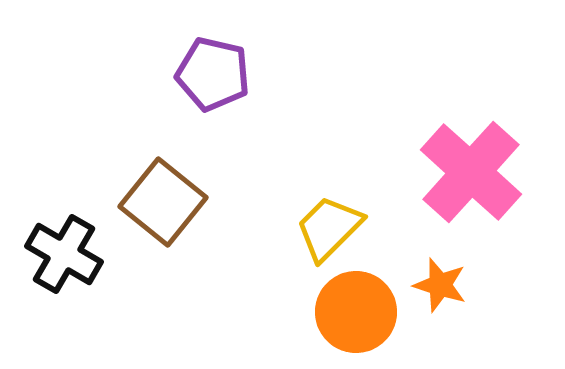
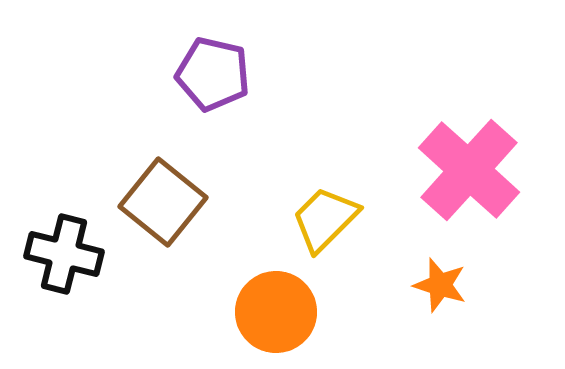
pink cross: moved 2 px left, 2 px up
yellow trapezoid: moved 4 px left, 9 px up
black cross: rotated 16 degrees counterclockwise
orange circle: moved 80 px left
